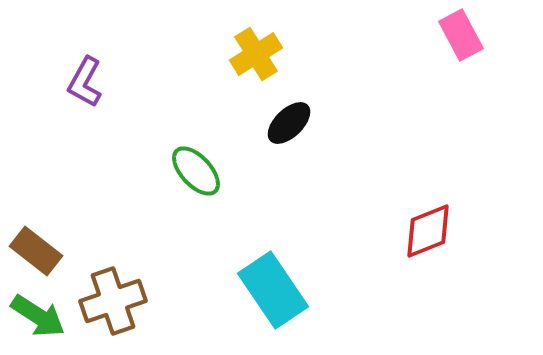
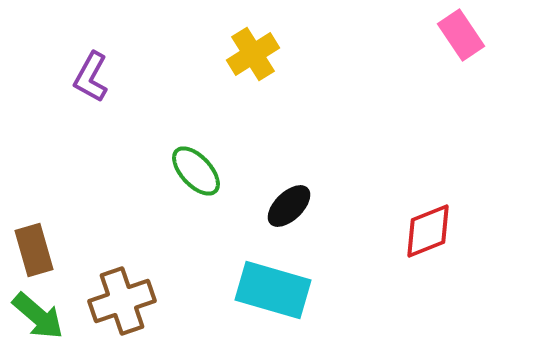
pink rectangle: rotated 6 degrees counterclockwise
yellow cross: moved 3 px left
purple L-shape: moved 6 px right, 5 px up
black ellipse: moved 83 px down
brown rectangle: moved 2 px left, 1 px up; rotated 36 degrees clockwise
cyan rectangle: rotated 40 degrees counterclockwise
brown cross: moved 9 px right
green arrow: rotated 8 degrees clockwise
